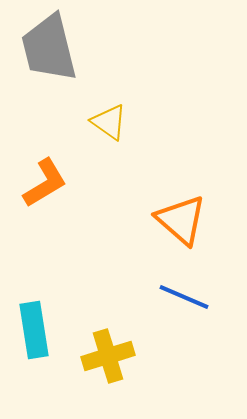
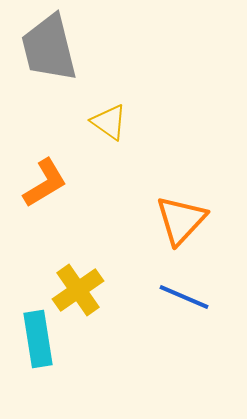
orange triangle: rotated 32 degrees clockwise
cyan rectangle: moved 4 px right, 9 px down
yellow cross: moved 30 px left, 66 px up; rotated 18 degrees counterclockwise
